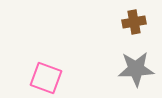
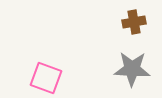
gray star: moved 4 px left; rotated 6 degrees clockwise
